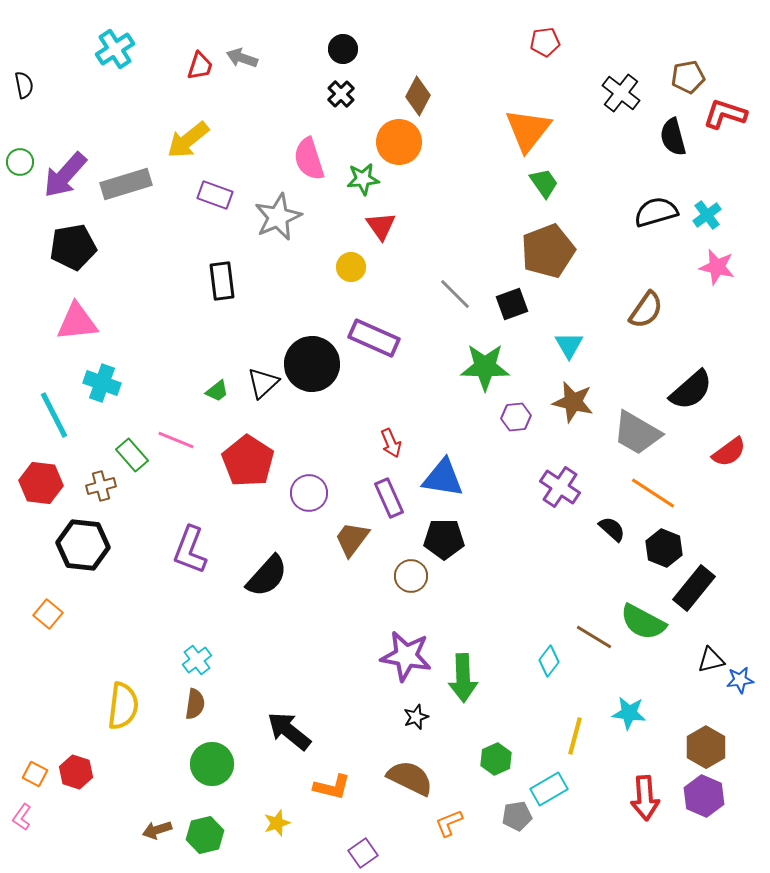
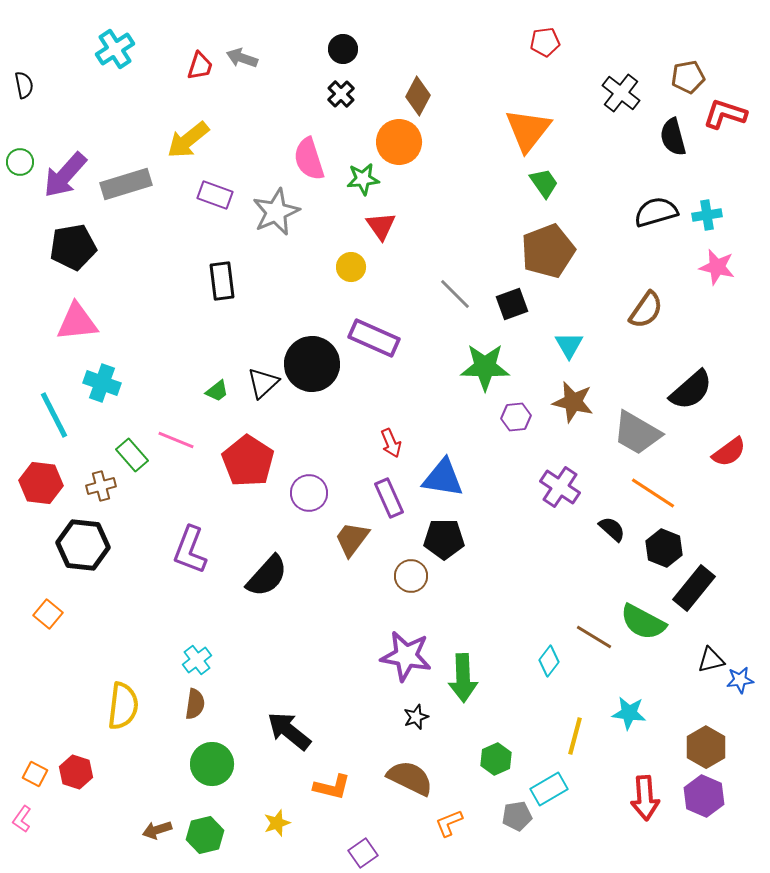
cyan cross at (707, 215): rotated 28 degrees clockwise
gray star at (278, 217): moved 2 px left, 5 px up
pink L-shape at (22, 817): moved 2 px down
